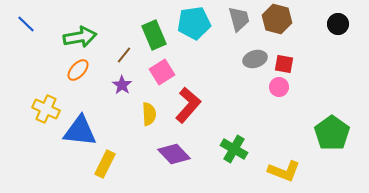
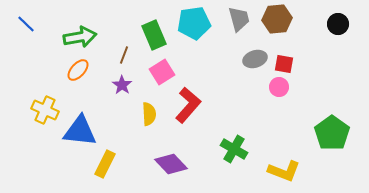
brown hexagon: rotated 20 degrees counterclockwise
brown line: rotated 18 degrees counterclockwise
yellow cross: moved 1 px left, 1 px down
purple diamond: moved 3 px left, 10 px down
